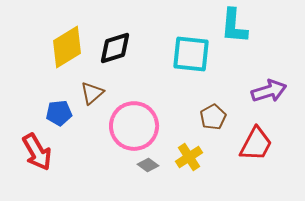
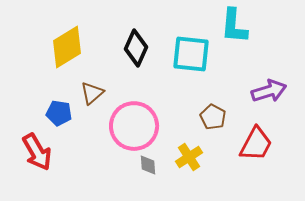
black diamond: moved 21 px right; rotated 48 degrees counterclockwise
blue pentagon: rotated 15 degrees clockwise
brown pentagon: rotated 15 degrees counterclockwise
gray diamond: rotated 50 degrees clockwise
